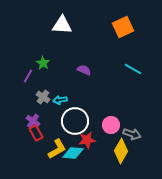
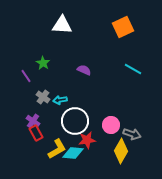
purple line: moved 2 px left; rotated 64 degrees counterclockwise
